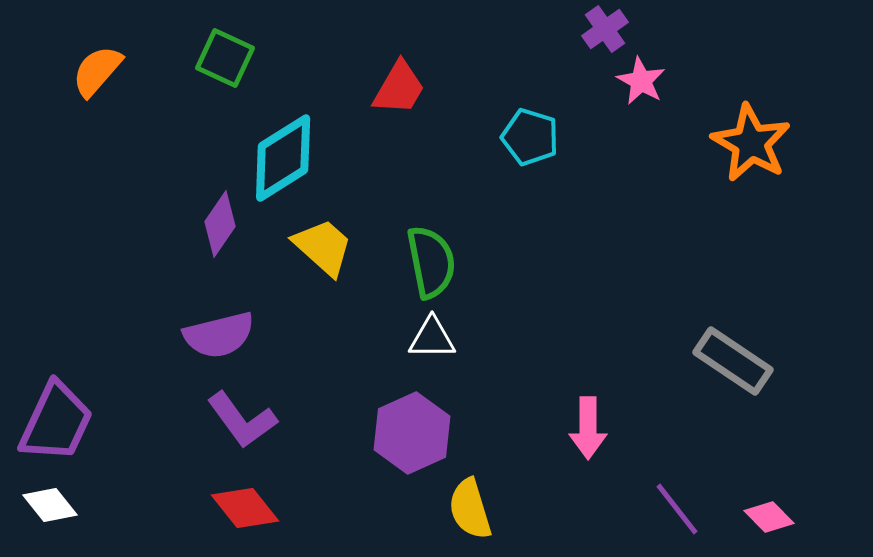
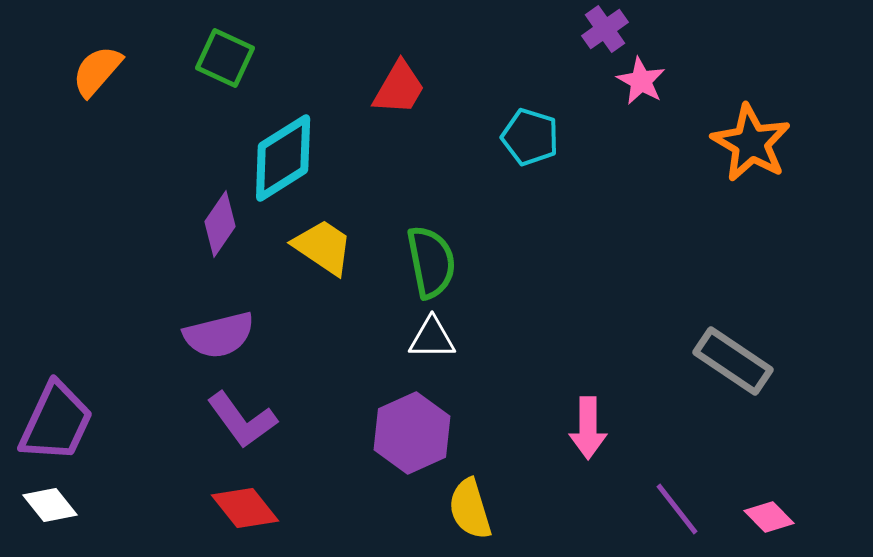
yellow trapezoid: rotated 8 degrees counterclockwise
